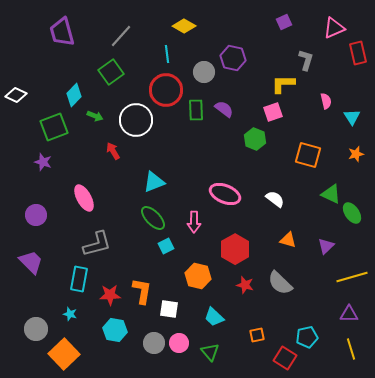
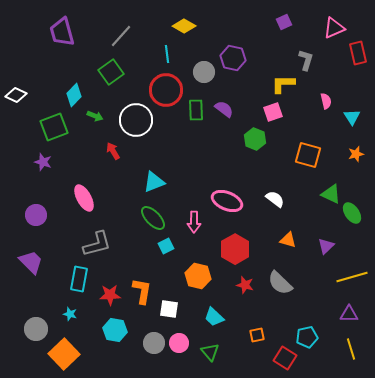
pink ellipse at (225, 194): moved 2 px right, 7 px down
